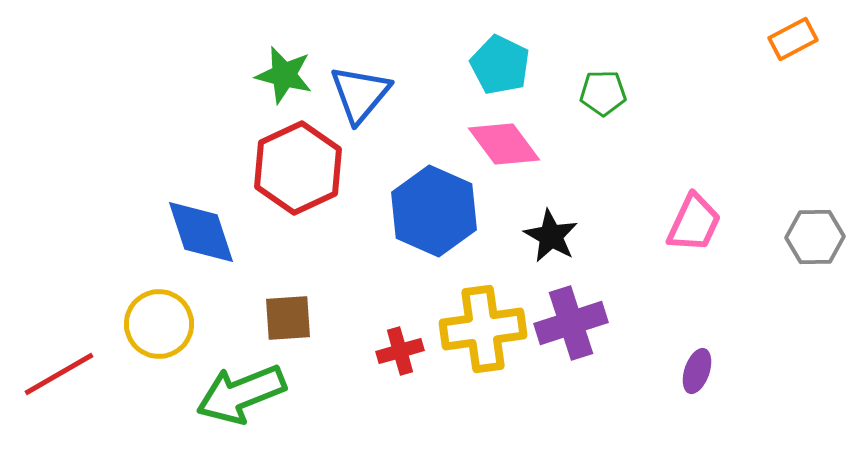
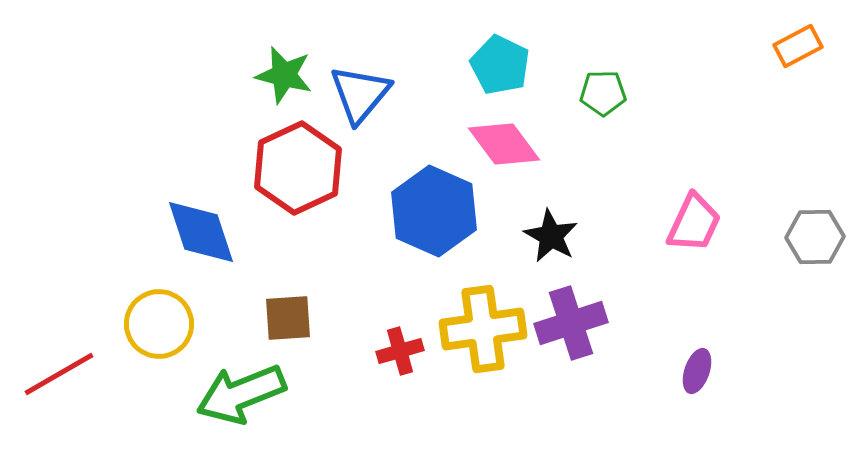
orange rectangle: moved 5 px right, 7 px down
